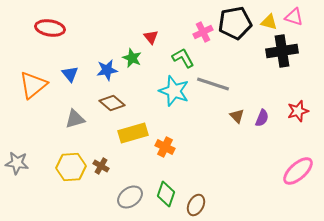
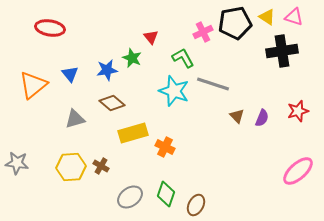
yellow triangle: moved 2 px left, 5 px up; rotated 18 degrees clockwise
